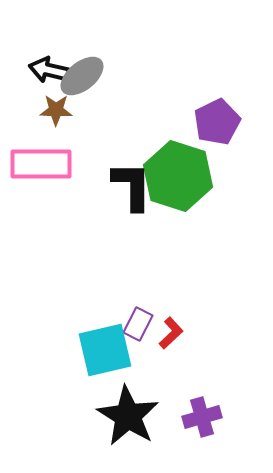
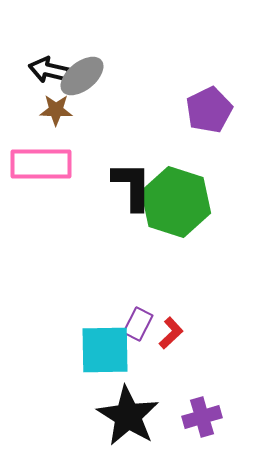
purple pentagon: moved 8 px left, 12 px up
green hexagon: moved 2 px left, 26 px down
cyan square: rotated 12 degrees clockwise
